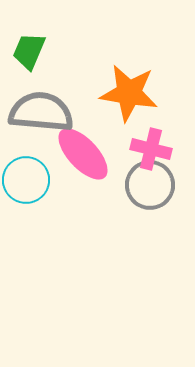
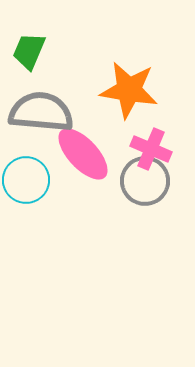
orange star: moved 3 px up
pink cross: rotated 9 degrees clockwise
gray circle: moved 5 px left, 4 px up
